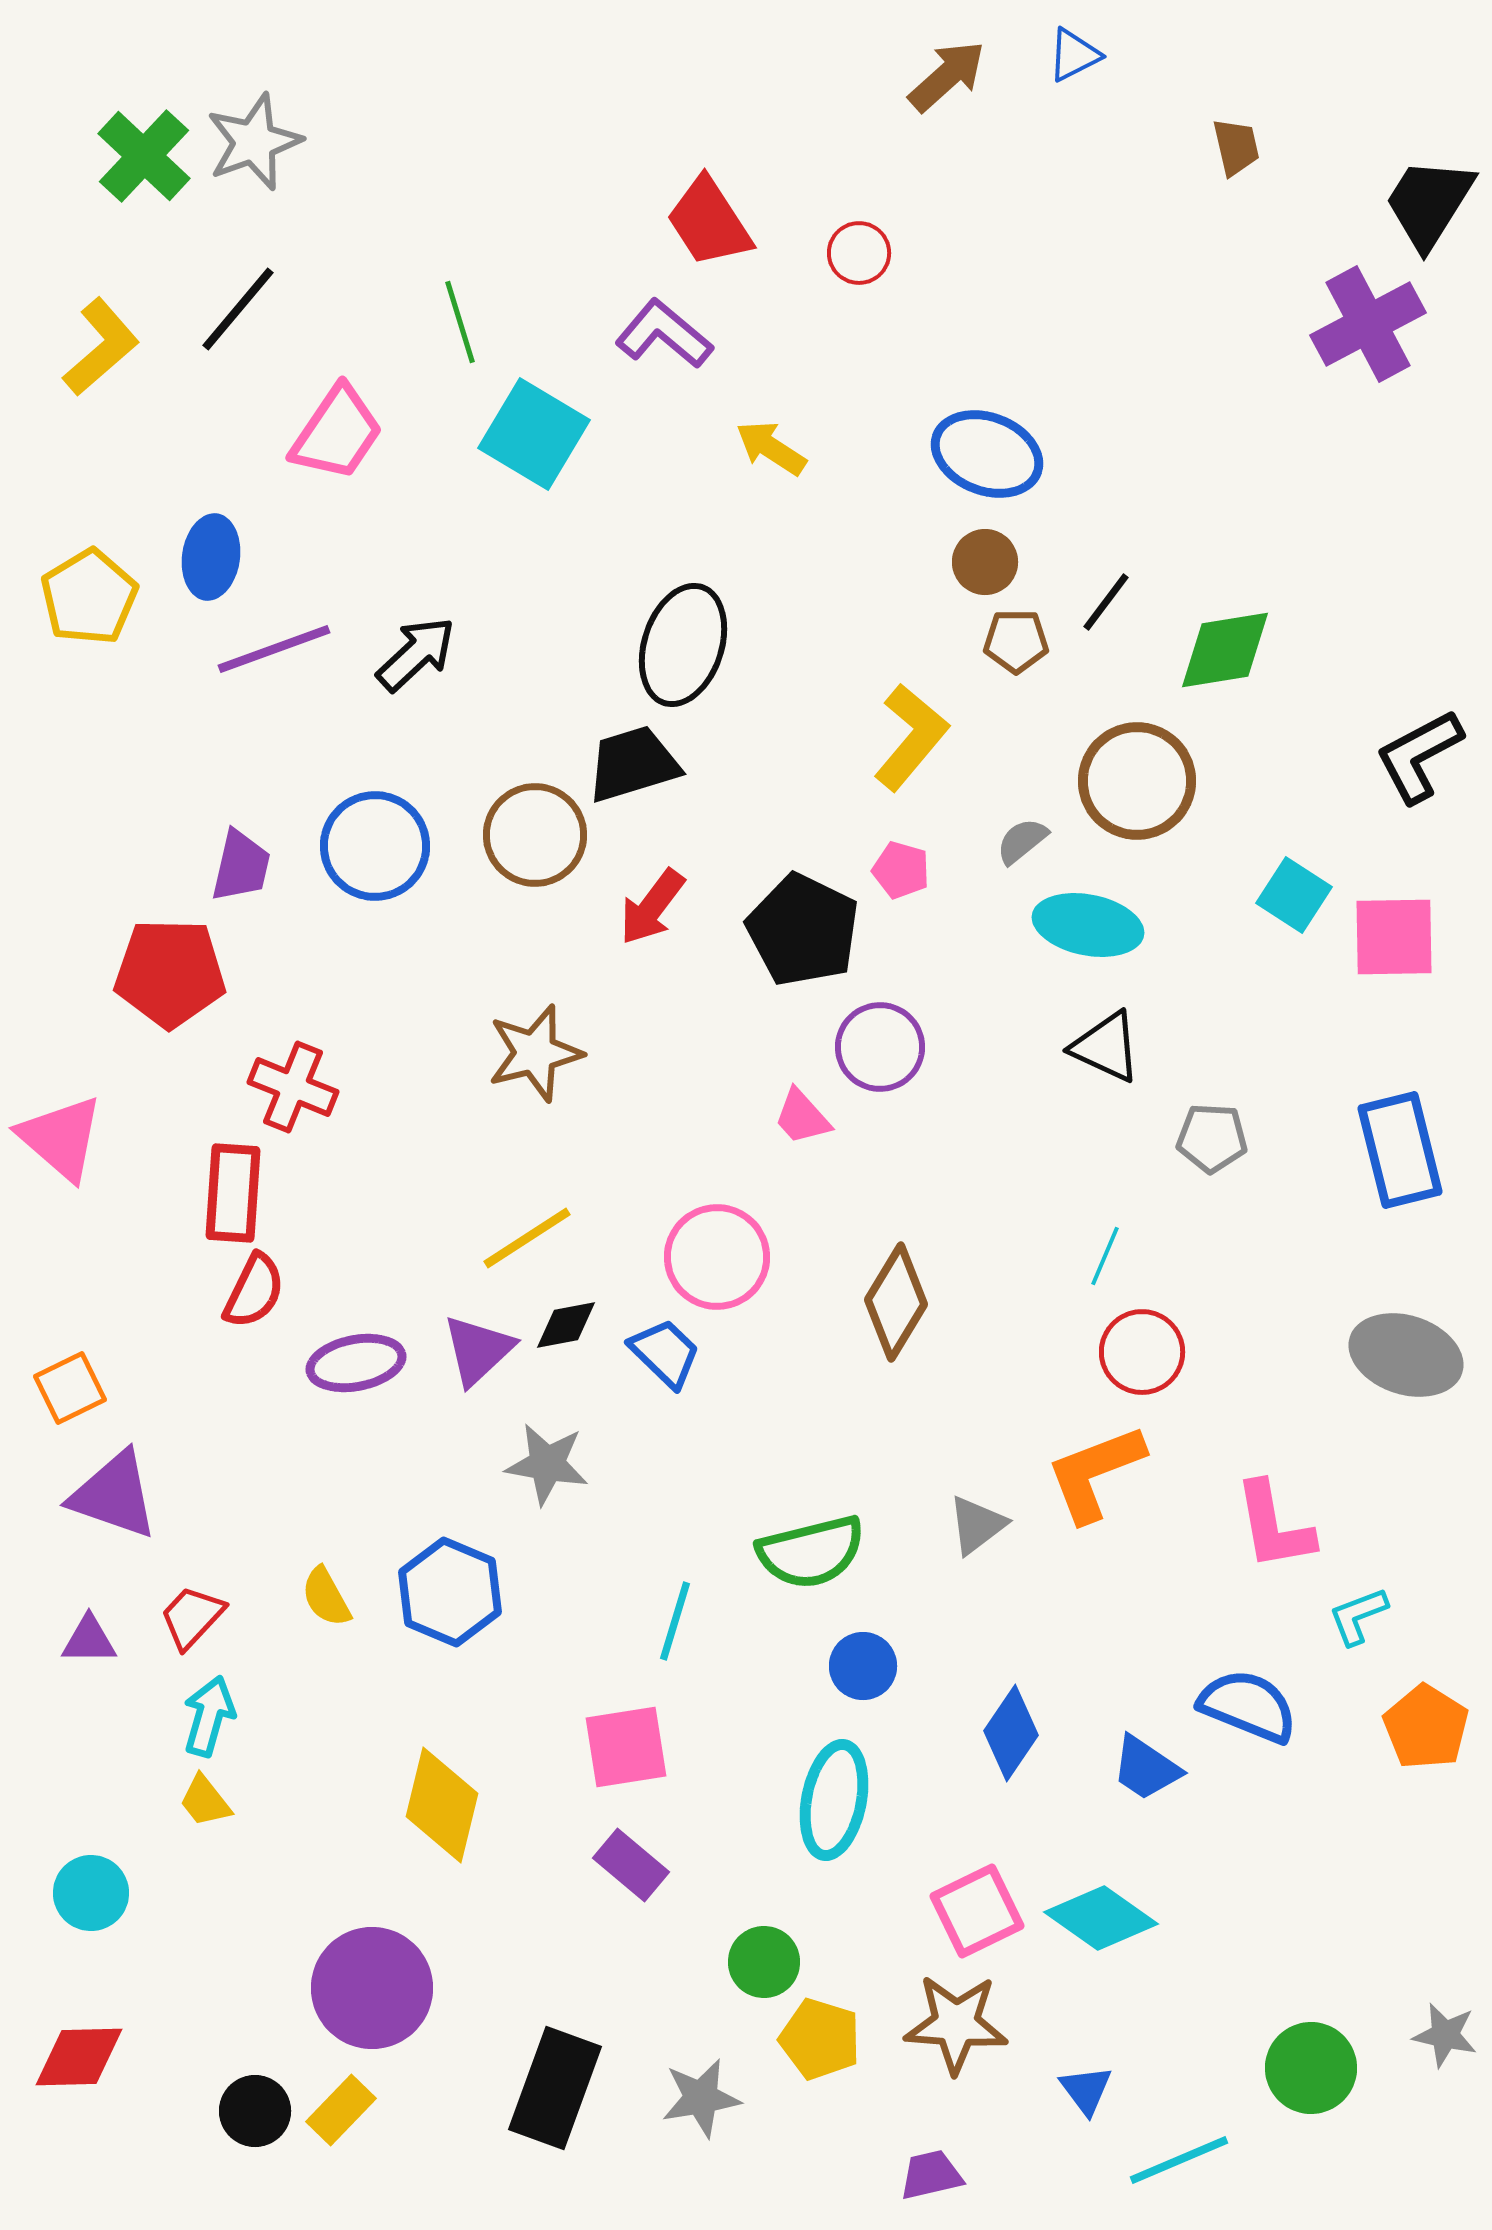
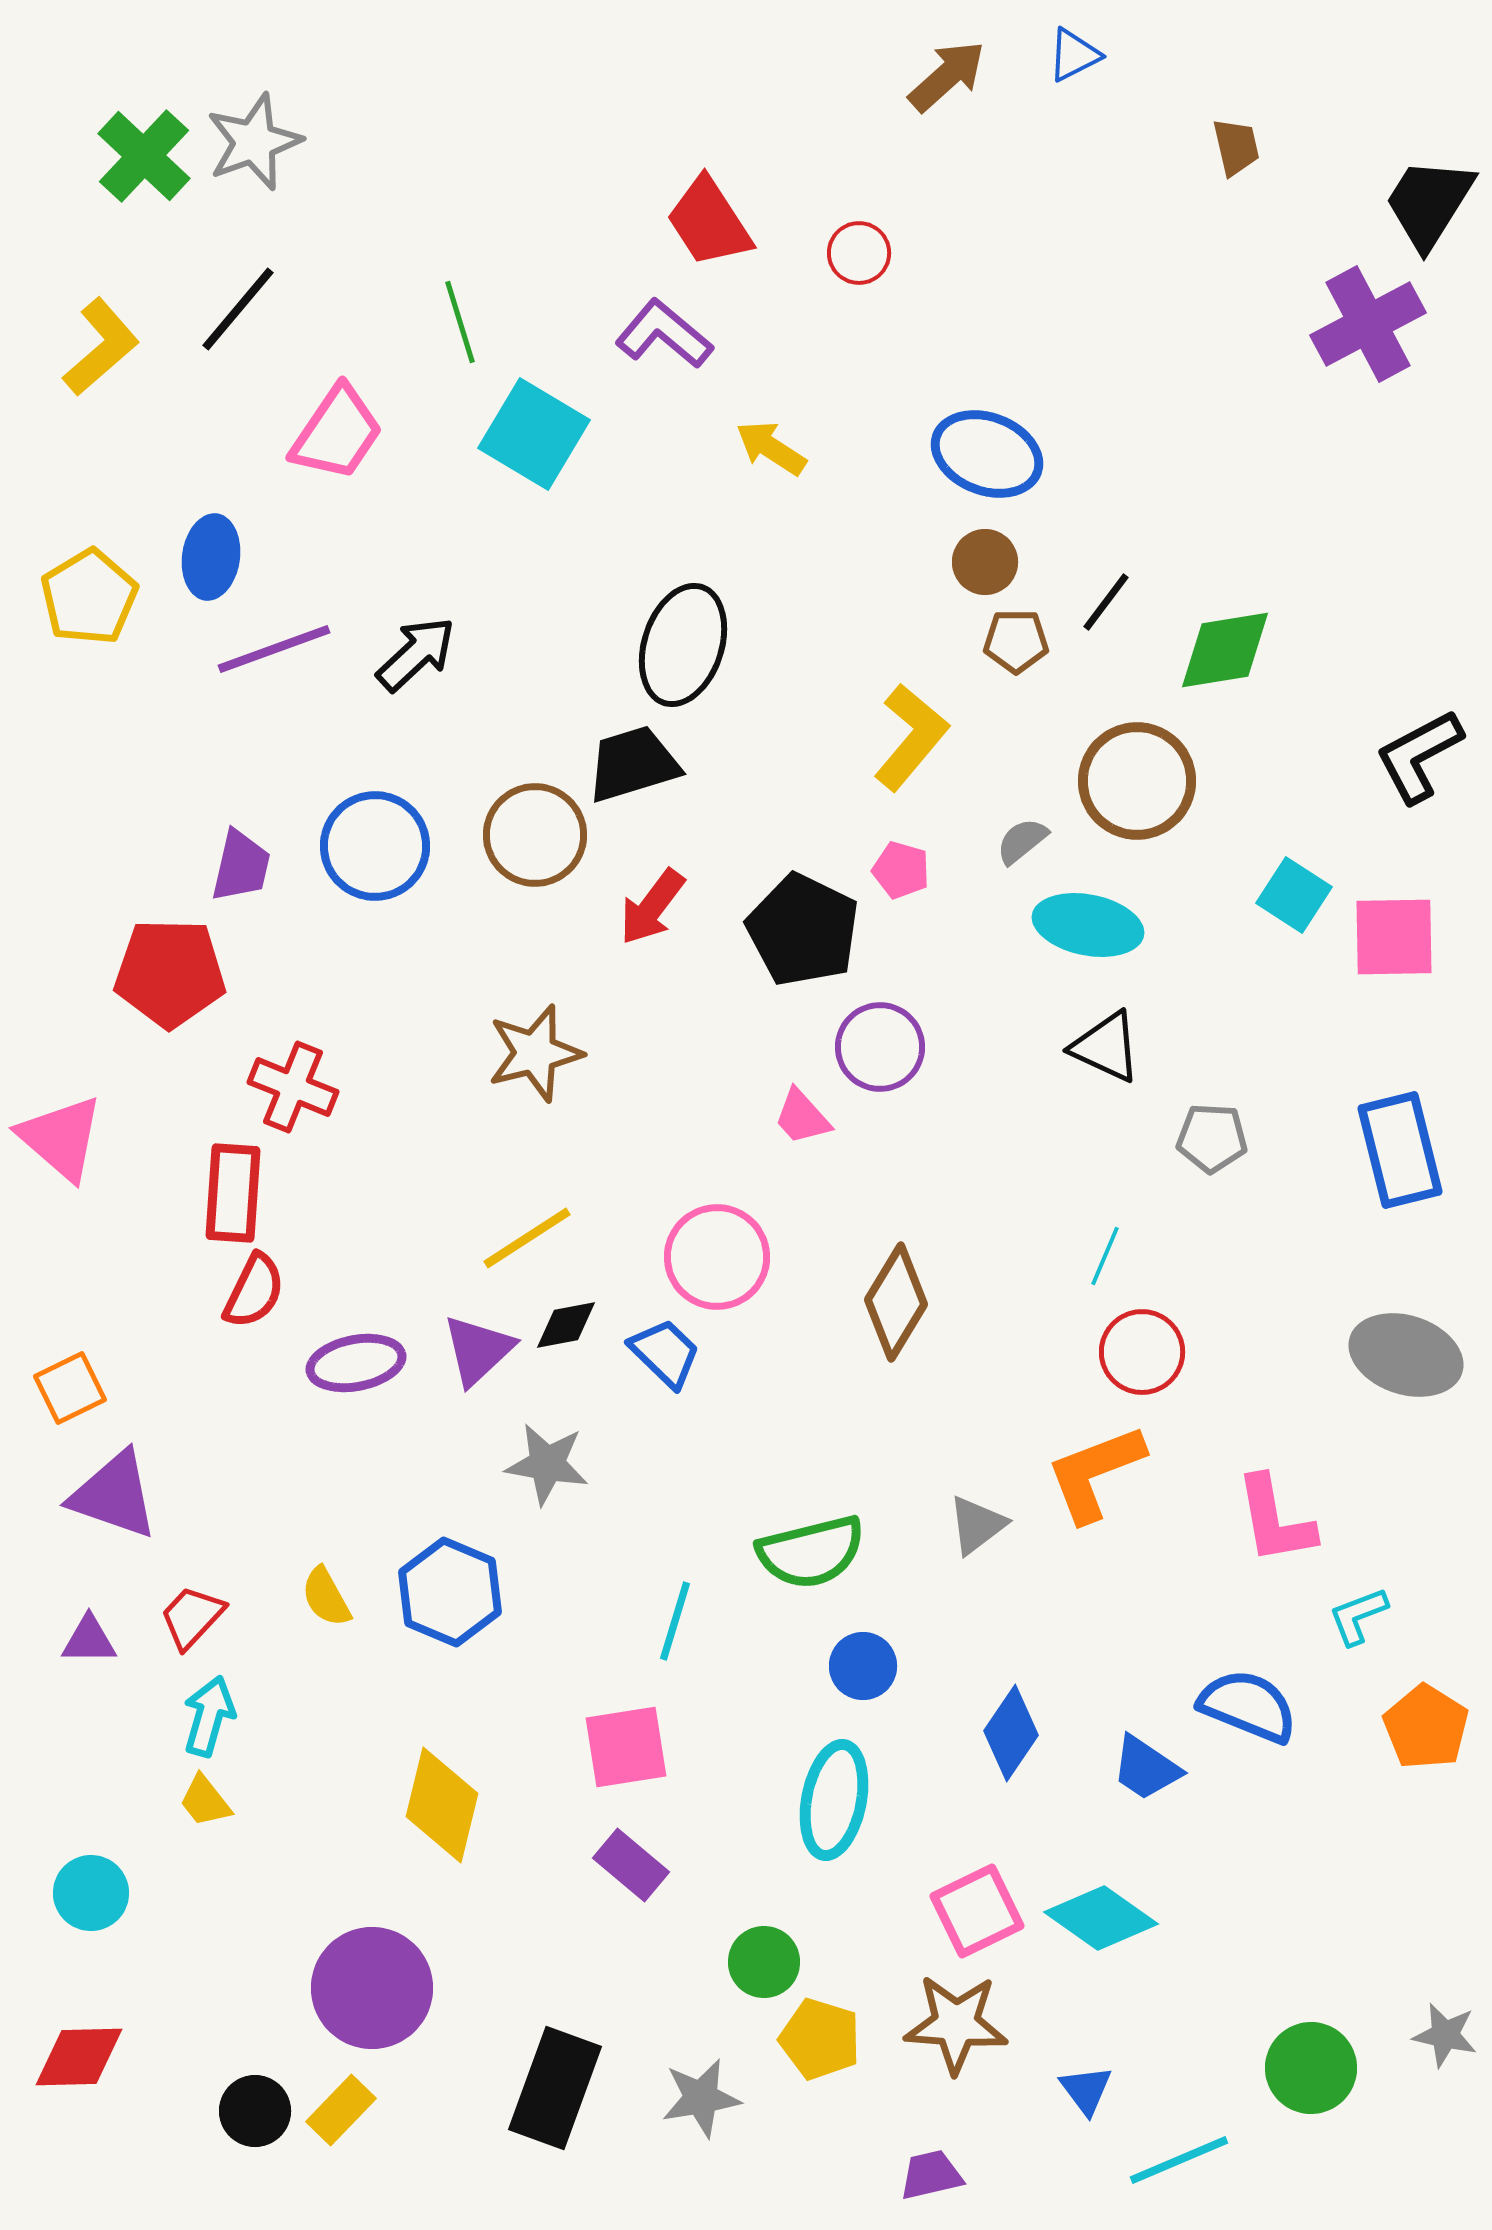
pink L-shape at (1274, 1526): moved 1 px right, 6 px up
